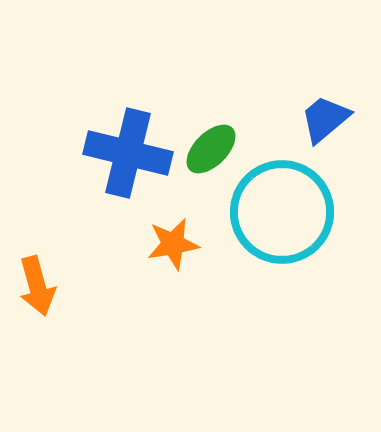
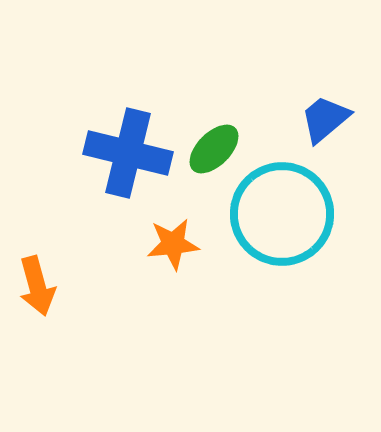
green ellipse: moved 3 px right
cyan circle: moved 2 px down
orange star: rotated 4 degrees clockwise
